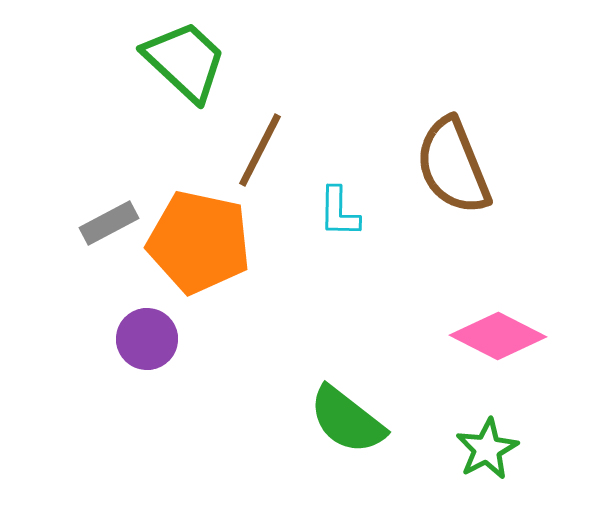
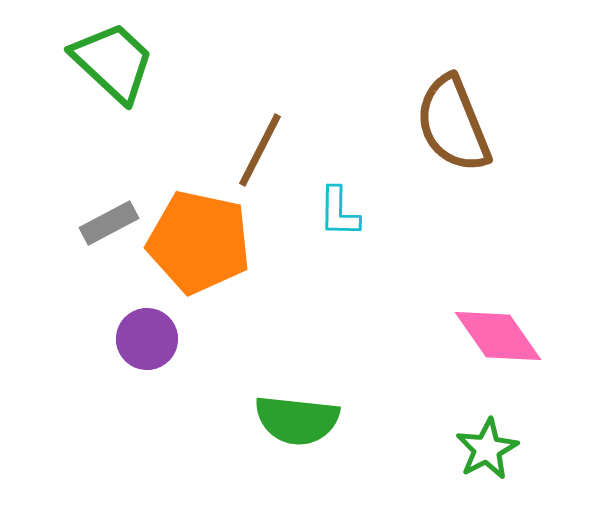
green trapezoid: moved 72 px left, 1 px down
brown semicircle: moved 42 px up
pink diamond: rotated 28 degrees clockwise
green semicircle: moved 50 px left; rotated 32 degrees counterclockwise
